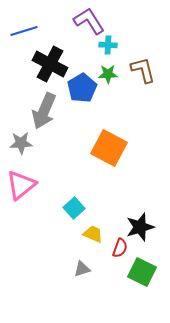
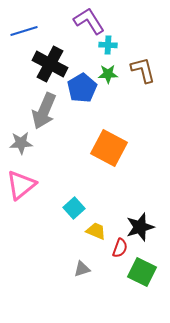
yellow trapezoid: moved 3 px right, 3 px up
